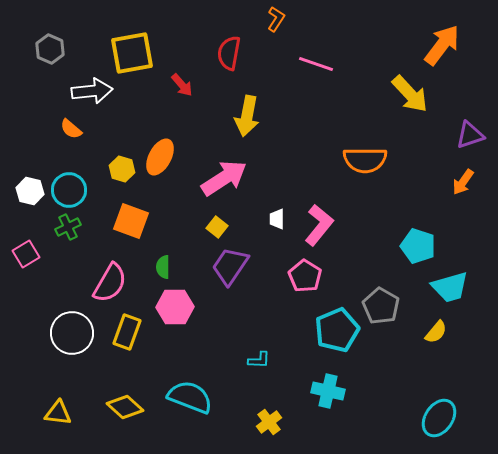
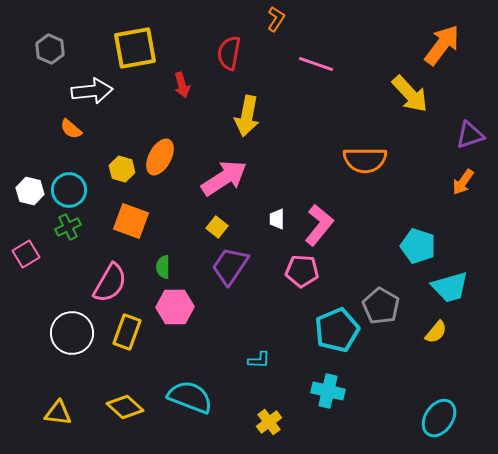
yellow square at (132, 53): moved 3 px right, 5 px up
red arrow at (182, 85): rotated 25 degrees clockwise
pink pentagon at (305, 276): moved 3 px left, 5 px up; rotated 28 degrees counterclockwise
